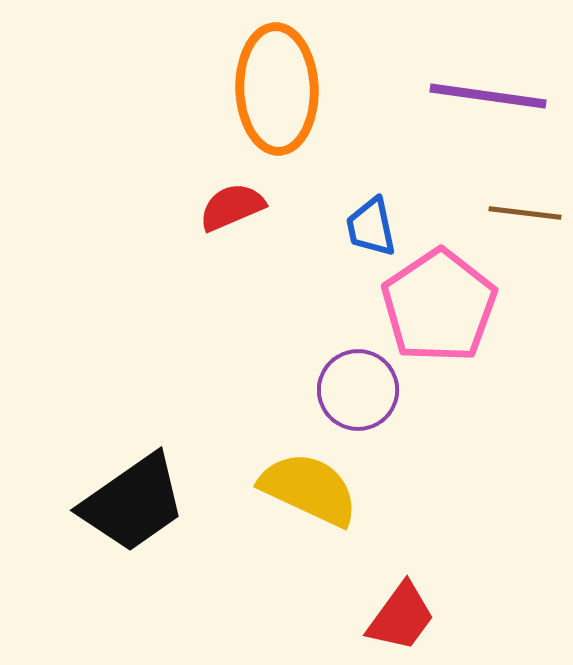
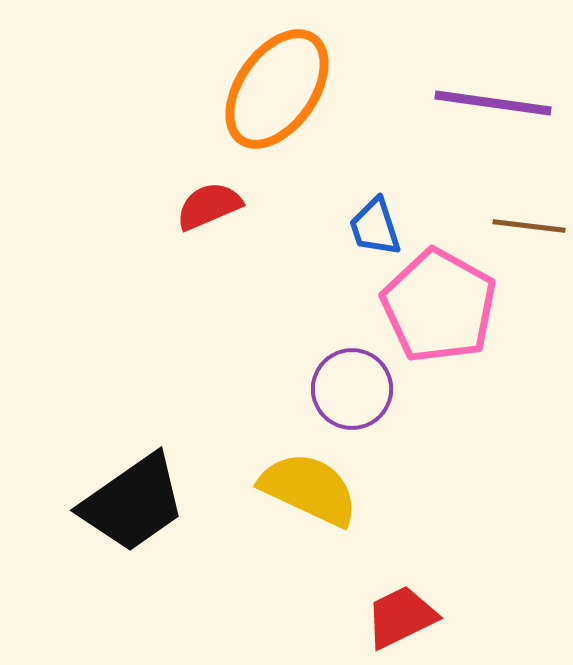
orange ellipse: rotated 37 degrees clockwise
purple line: moved 5 px right, 7 px down
red semicircle: moved 23 px left, 1 px up
brown line: moved 4 px right, 13 px down
blue trapezoid: moved 4 px right; rotated 6 degrees counterclockwise
pink pentagon: rotated 9 degrees counterclockwise
purple circle: moved 6 px left, 1 px up
red trapezoid: rotated 152 degrees counterclockwise
